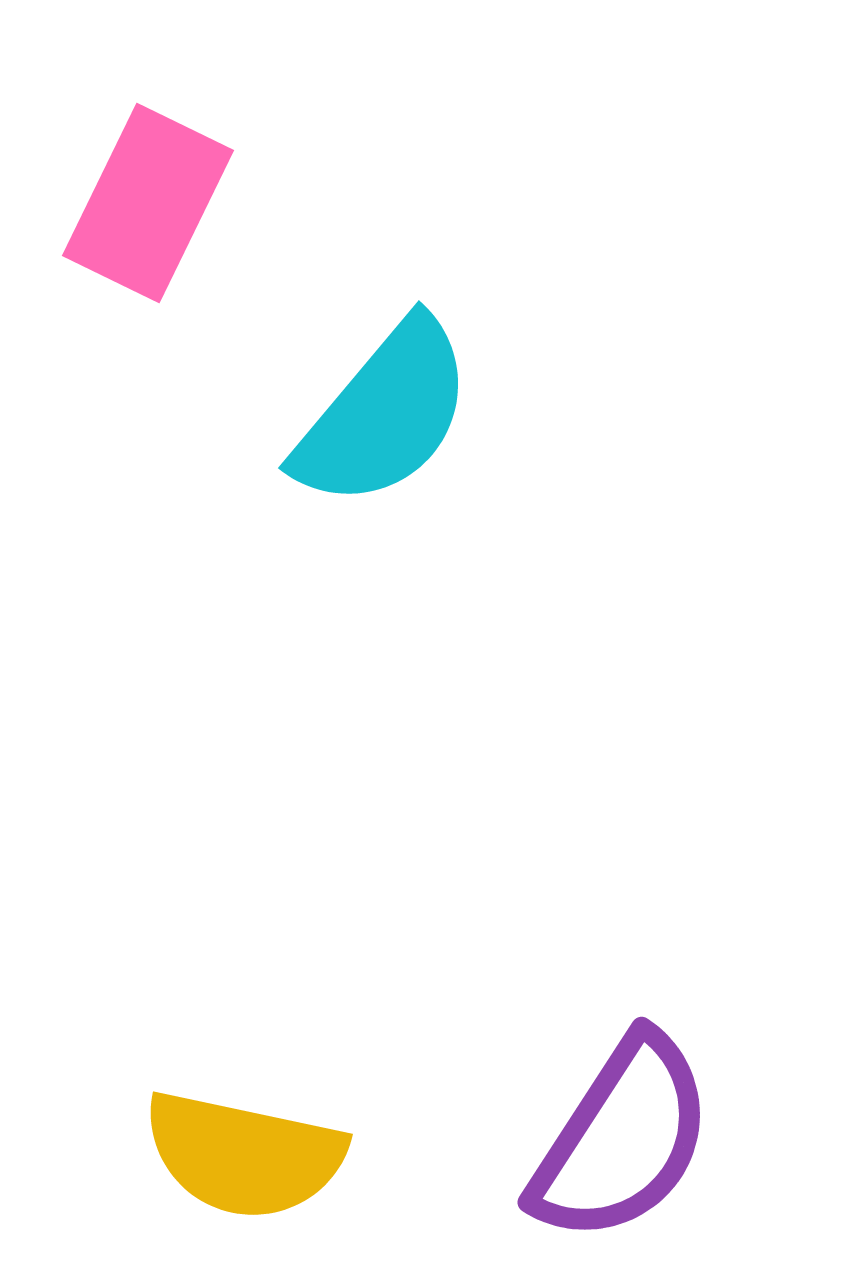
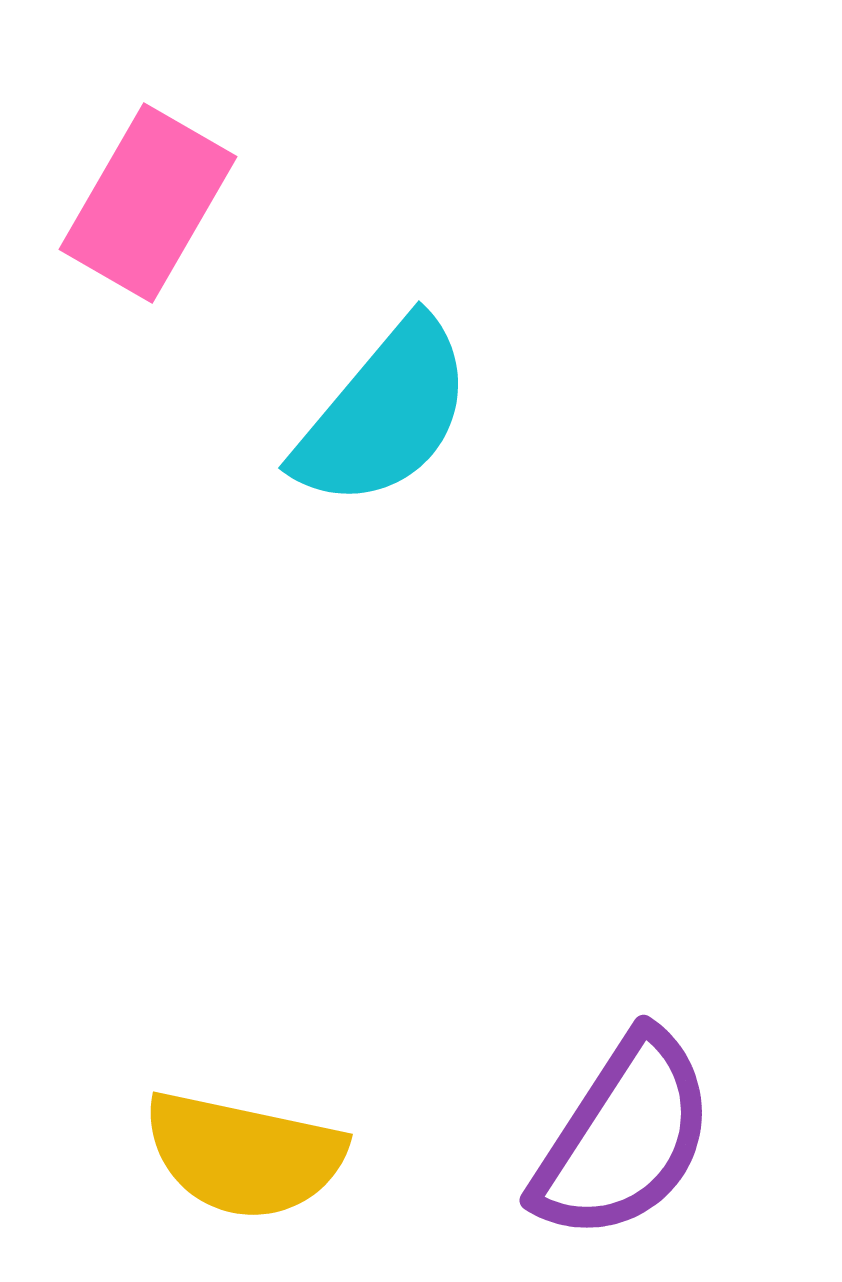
pink rectangle: rotated 4 degrees clockwise
purple semicircle: moved 2 px right, 2 px up
